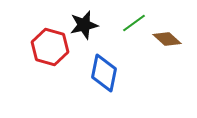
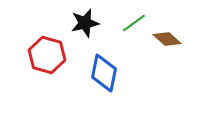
black star: moved 1 px right, 2 px up
red hexagon: moved 3 px left, 8 px down
